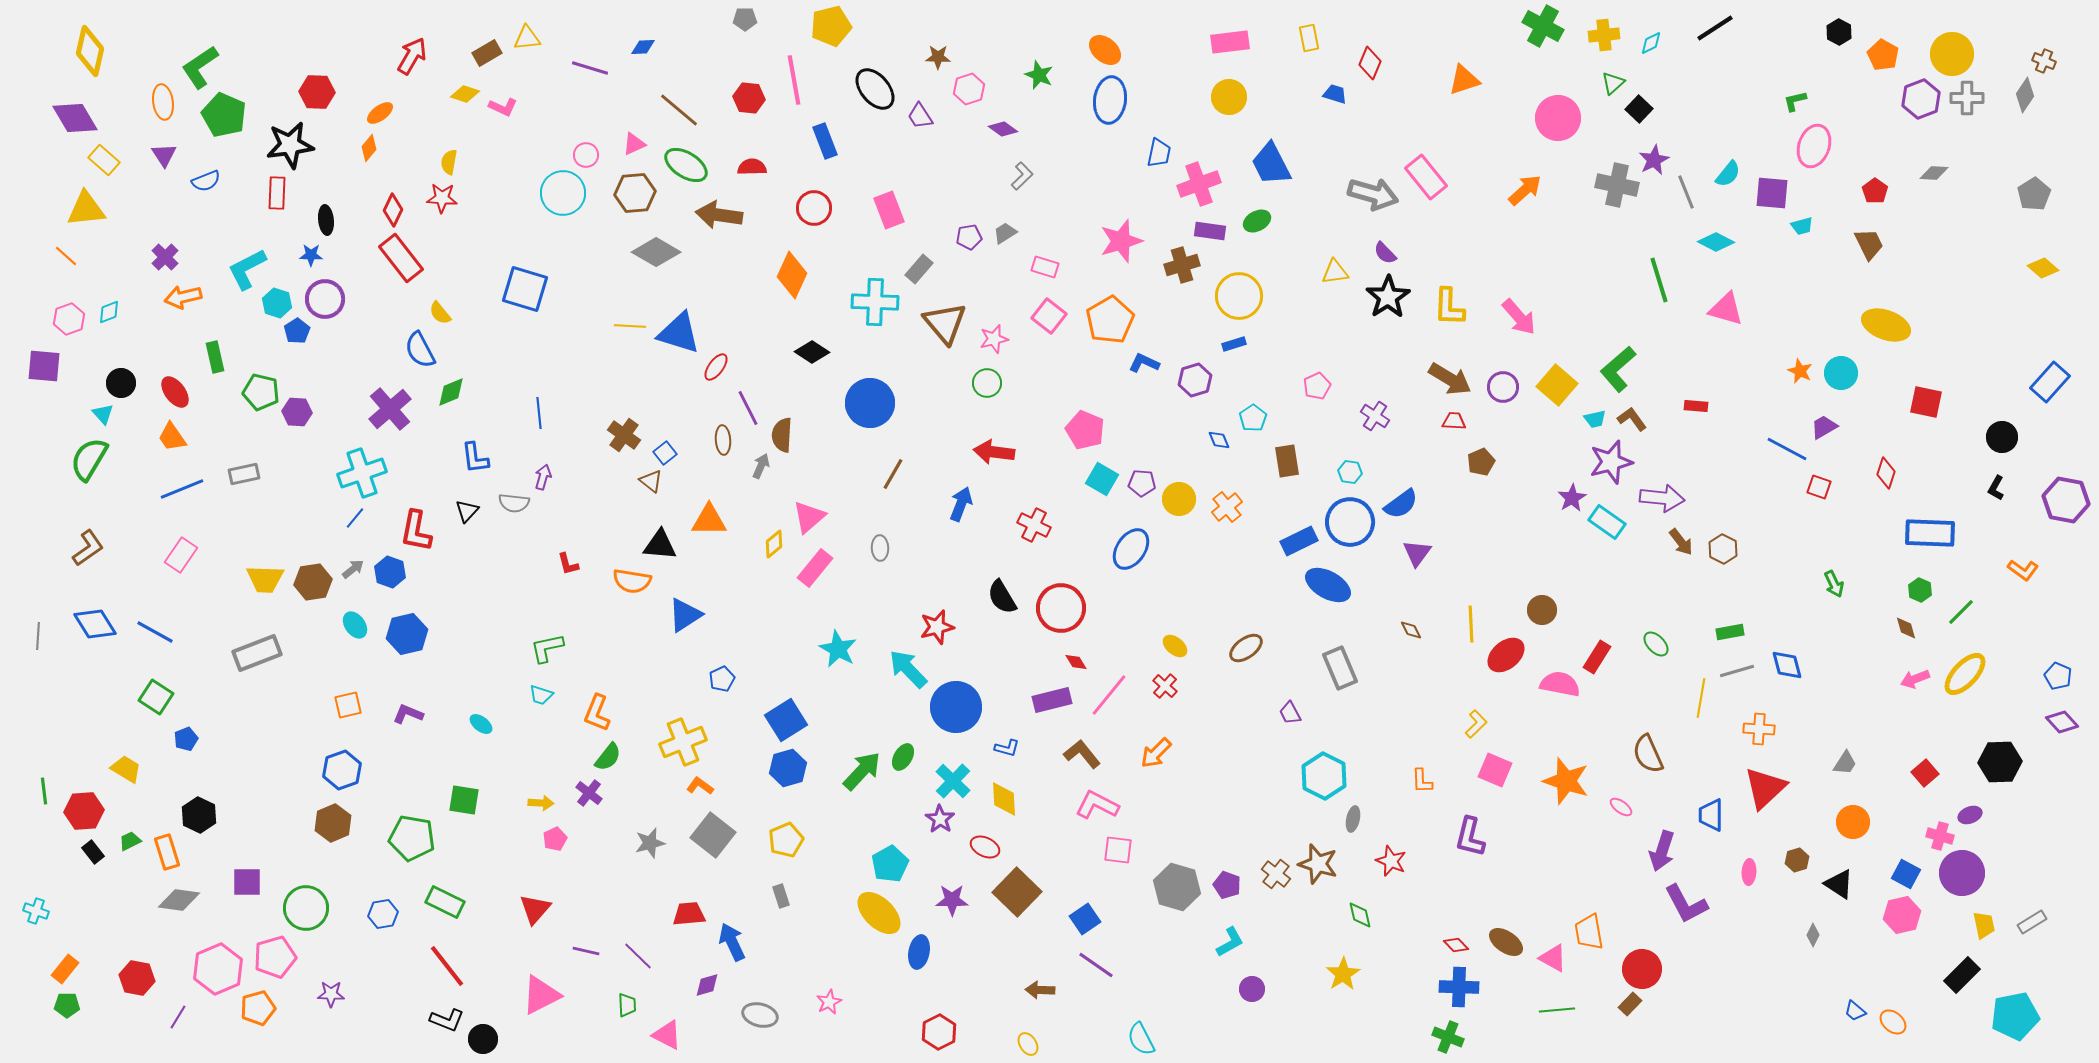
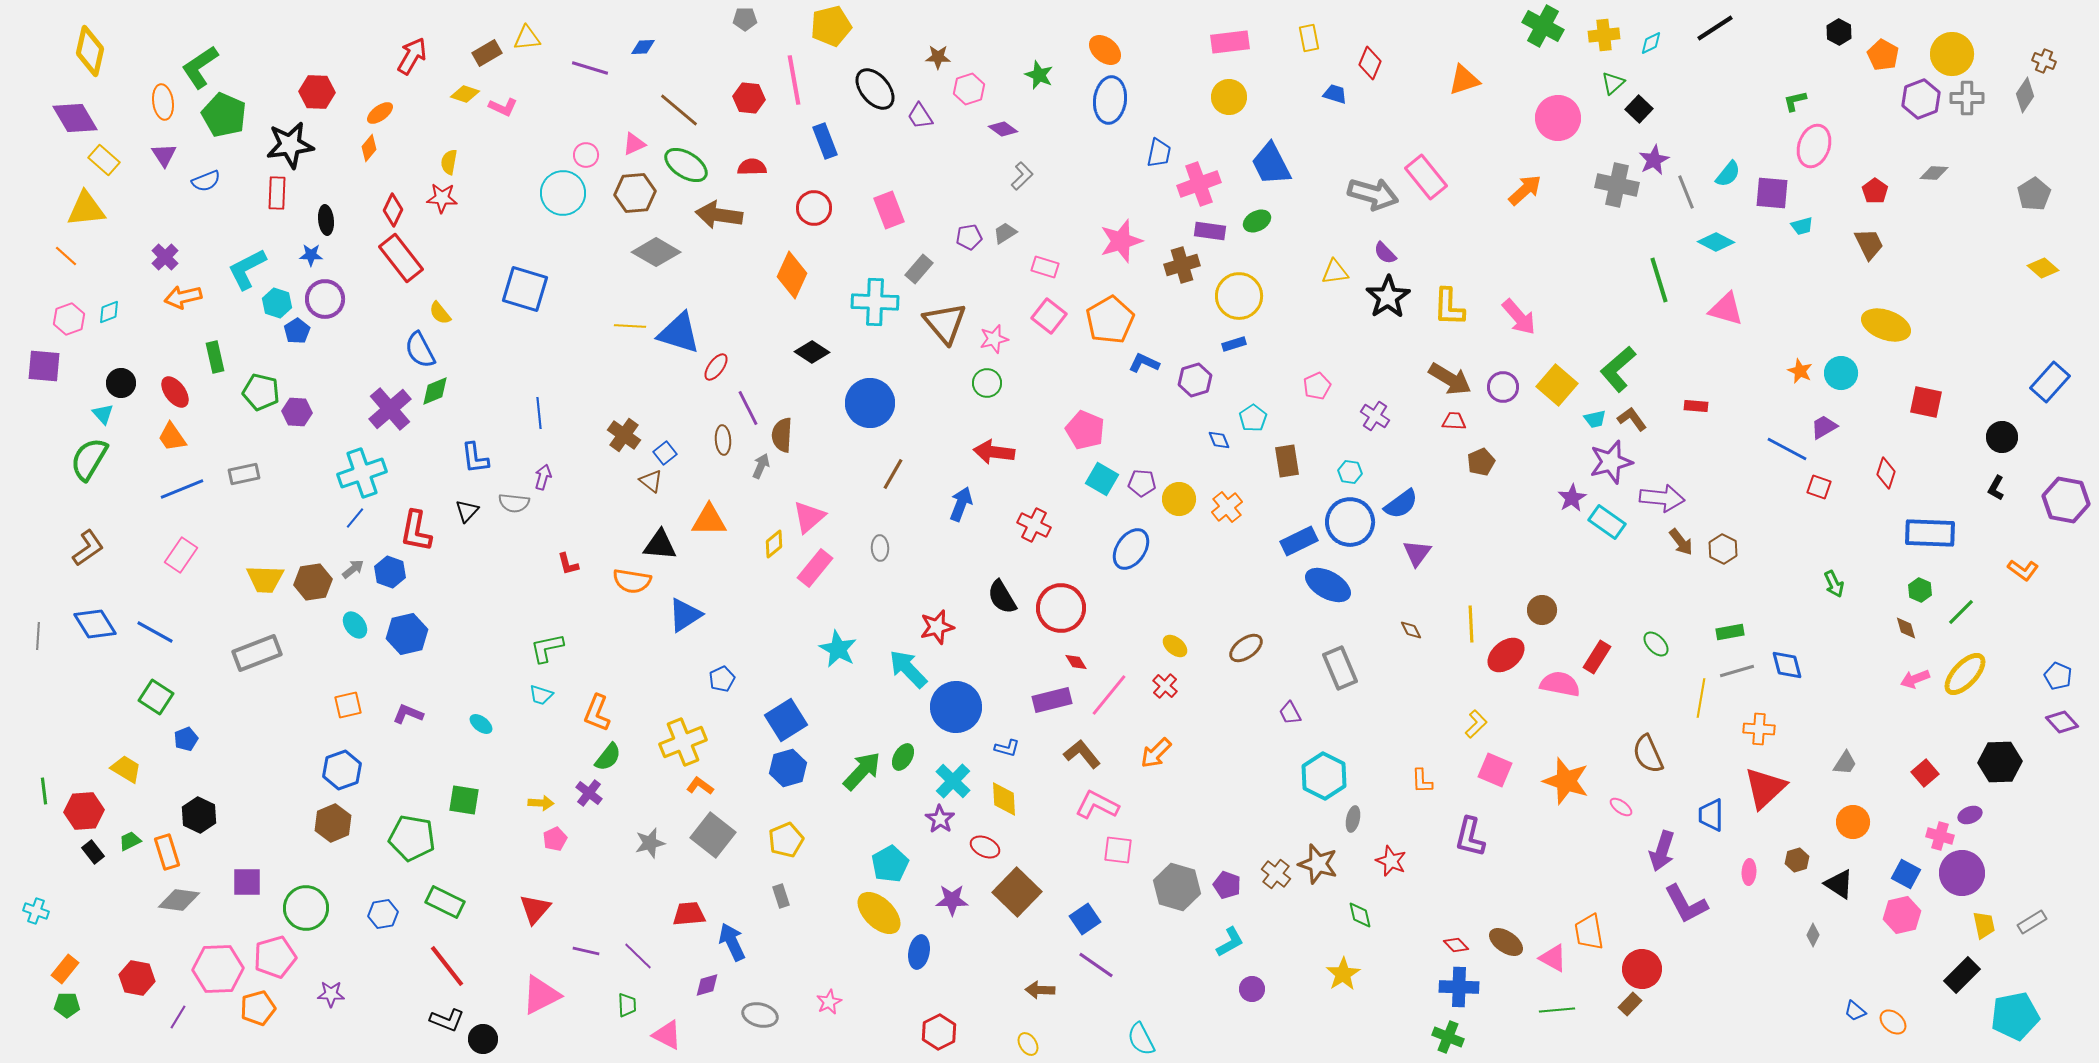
green diamond at (451, 392): moved 16 px left, 1 px up
pink hexagon at (218, 969): rotated 21 degrees clockwise
